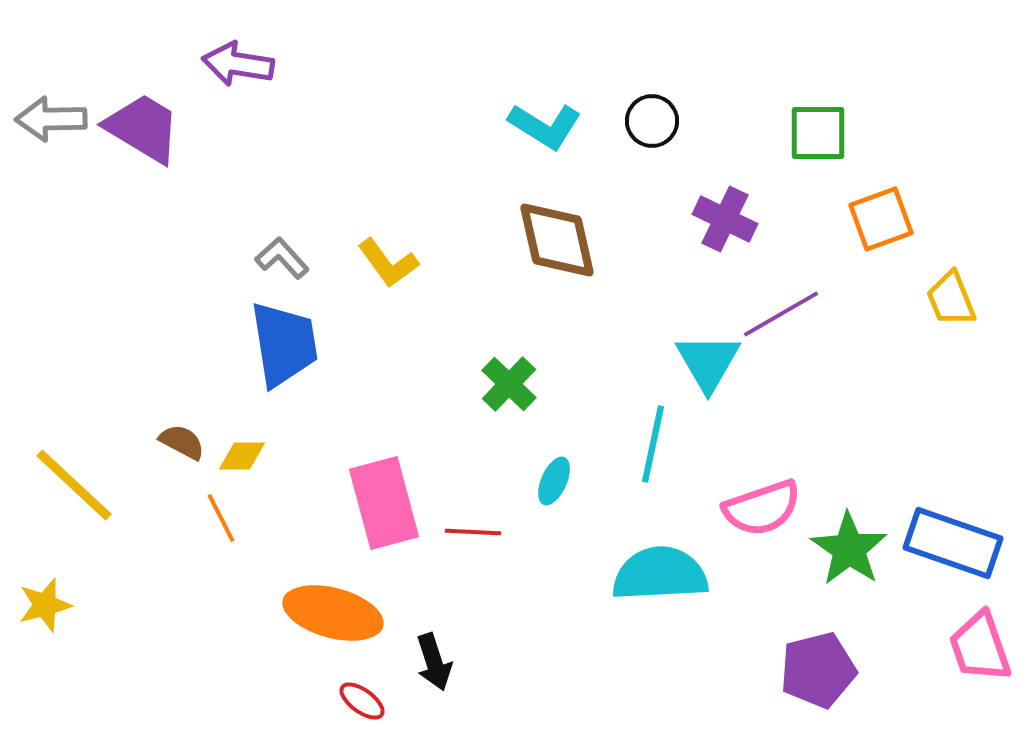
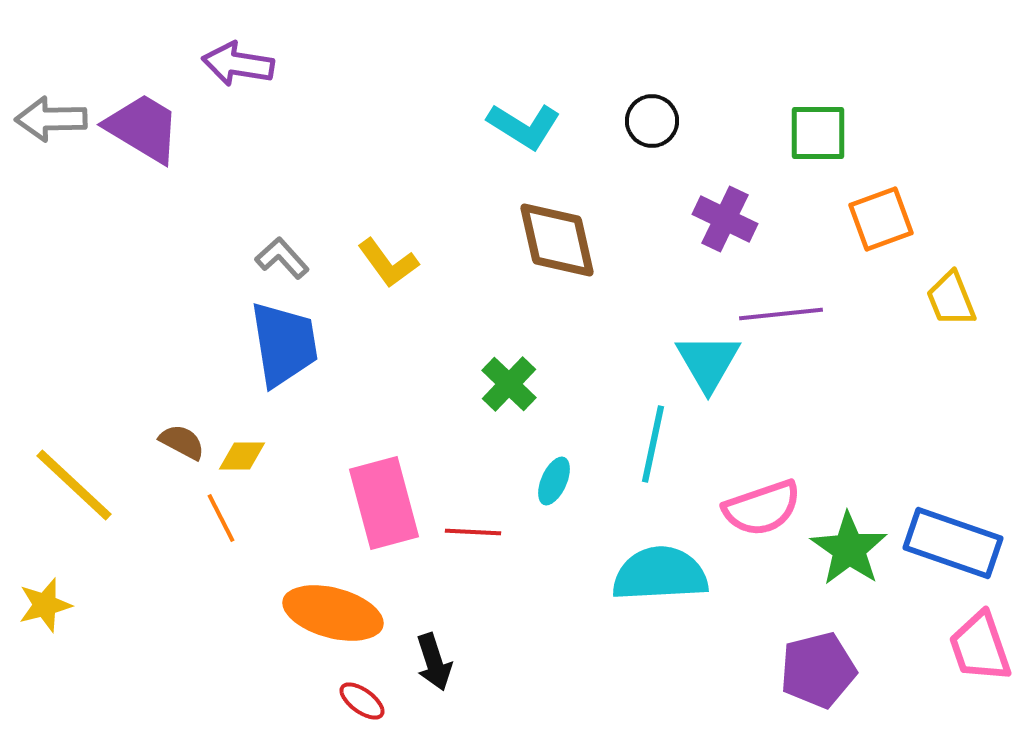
cyan L-shape: moved 21 px left
purple line: rotated 24 degrees clockwise
